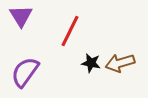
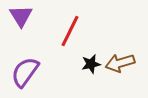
black star: moved 1 px down; rotated 24 degrees counterclockwise
